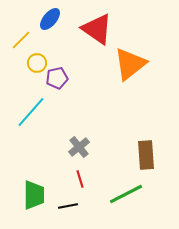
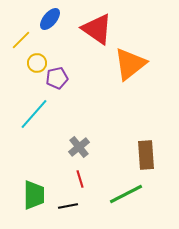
cyan line: moved 3 px right, 2 px down
